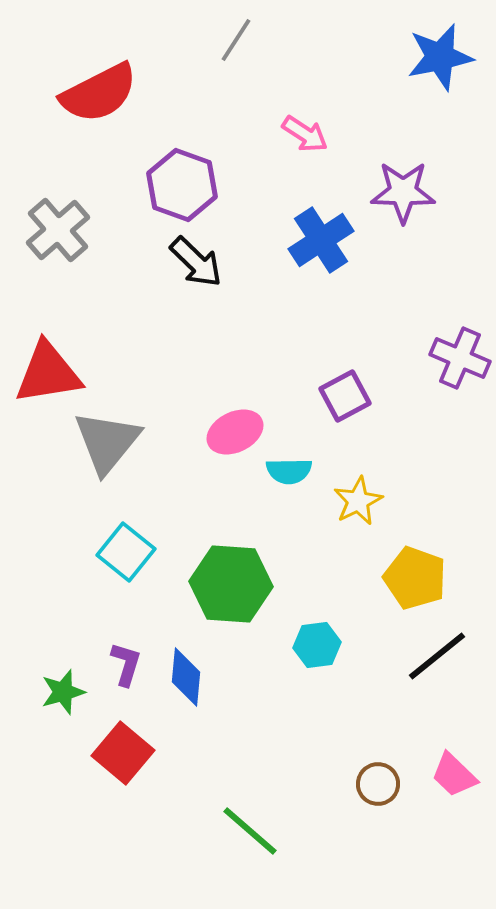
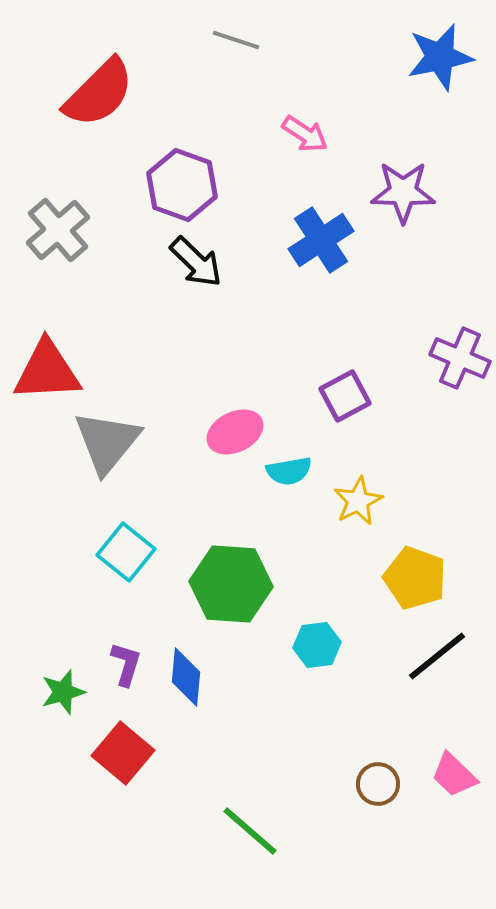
gray line: rotated 75 degrees clockwise
red semicircle: rotated 18 degrees counterclockwise
red triangle: moved 1 px left, 2 px up; rotated 6 degrees clockwise
cyan semicircle: rotated 9 degrees counterclockwise
